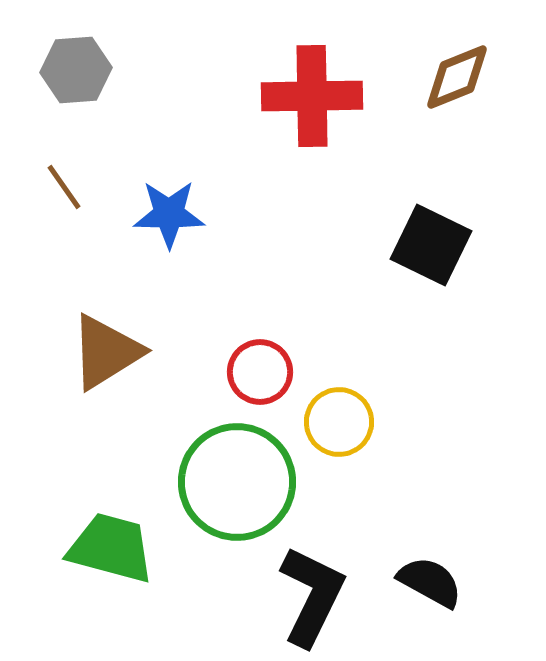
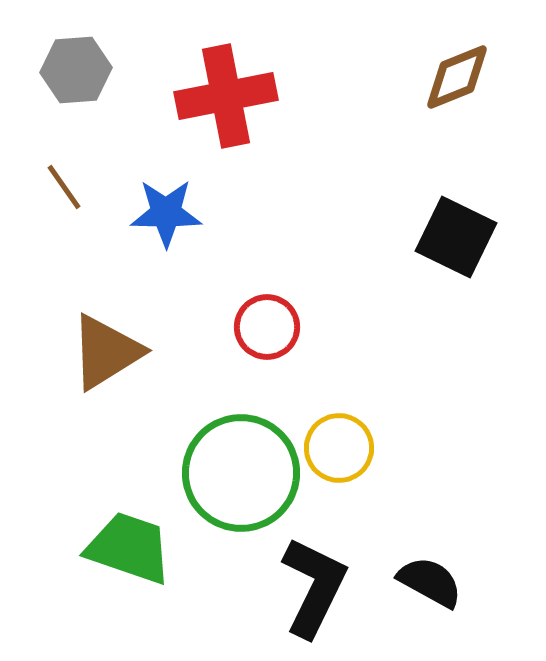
red cross: moved 86 px left; rotated 10 degrees counterclockwise
blue star: moved 3 px left, 1 px up
black square: moved 25 px right, 8 px up
red circle: moved 7 px right, 45 px up
yellow circle: moved 26 px down
green circle: moved 4 px right, 9 px up
green trapezoid: moved 18 px right; rotated 4 degrees clockwise
black L-shape: moved 2 px right, 9 px up
